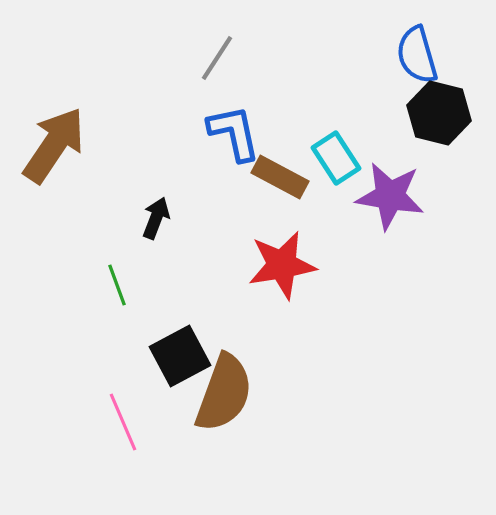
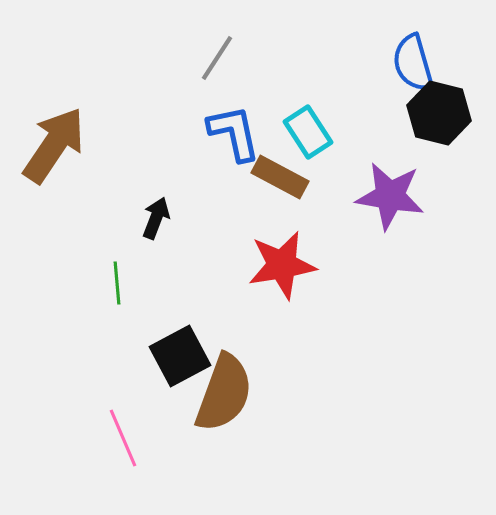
blue semicircle: moved 4 px left, 8 px down
cyan rectangle: moved 28 px left, 26 px up
green line: moved 2 px up; rotated 15 degrees clockwise
pink line: moved 16 px down
